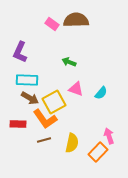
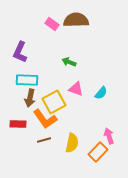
brown arrow: rotated 72 degrees clockwise
